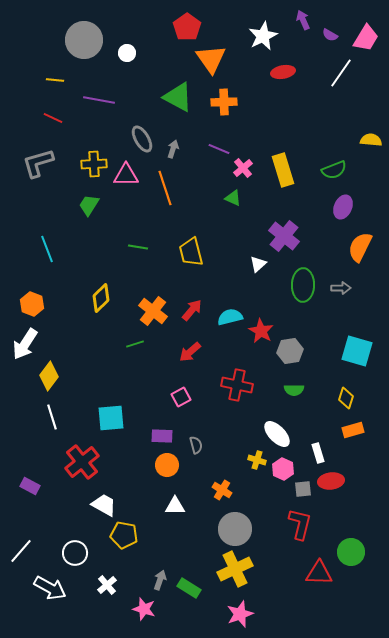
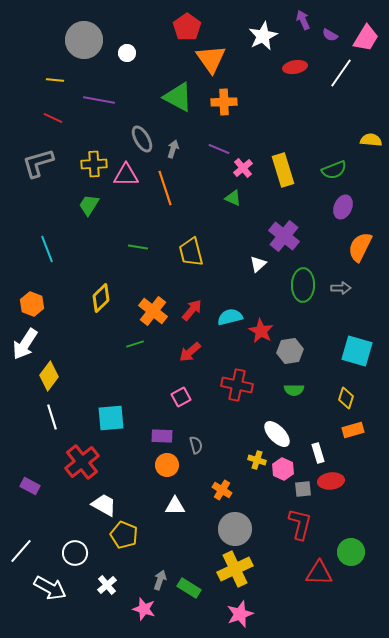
red ellipse at (283, 72): moved 12 px right, 5 px up
yellow pentagon at (124, 535): rotated 12 degrees clockwise
